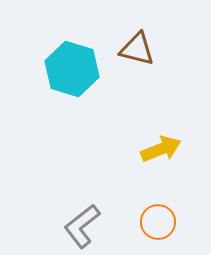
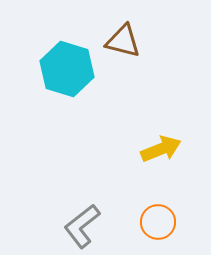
brown triangle: moved 14 px left, 8 px up
cyan hexagon: moved 5 px left
